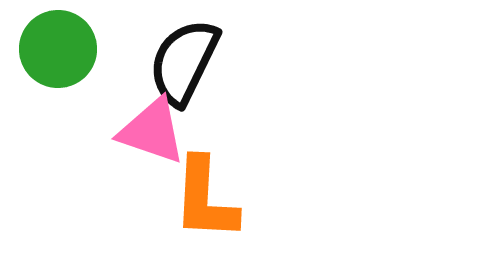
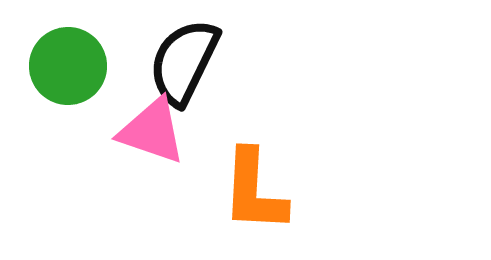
green circle: moved 10 px right, 17 px down
orange L-shape: moved 49 px right, 8 px up
